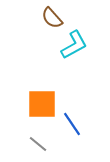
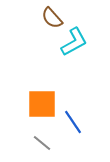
cyan L-shape: moved 3 px up
blue line: moved 1 px right, 2 px up
gray line: moved 4 px right, 1 px up
